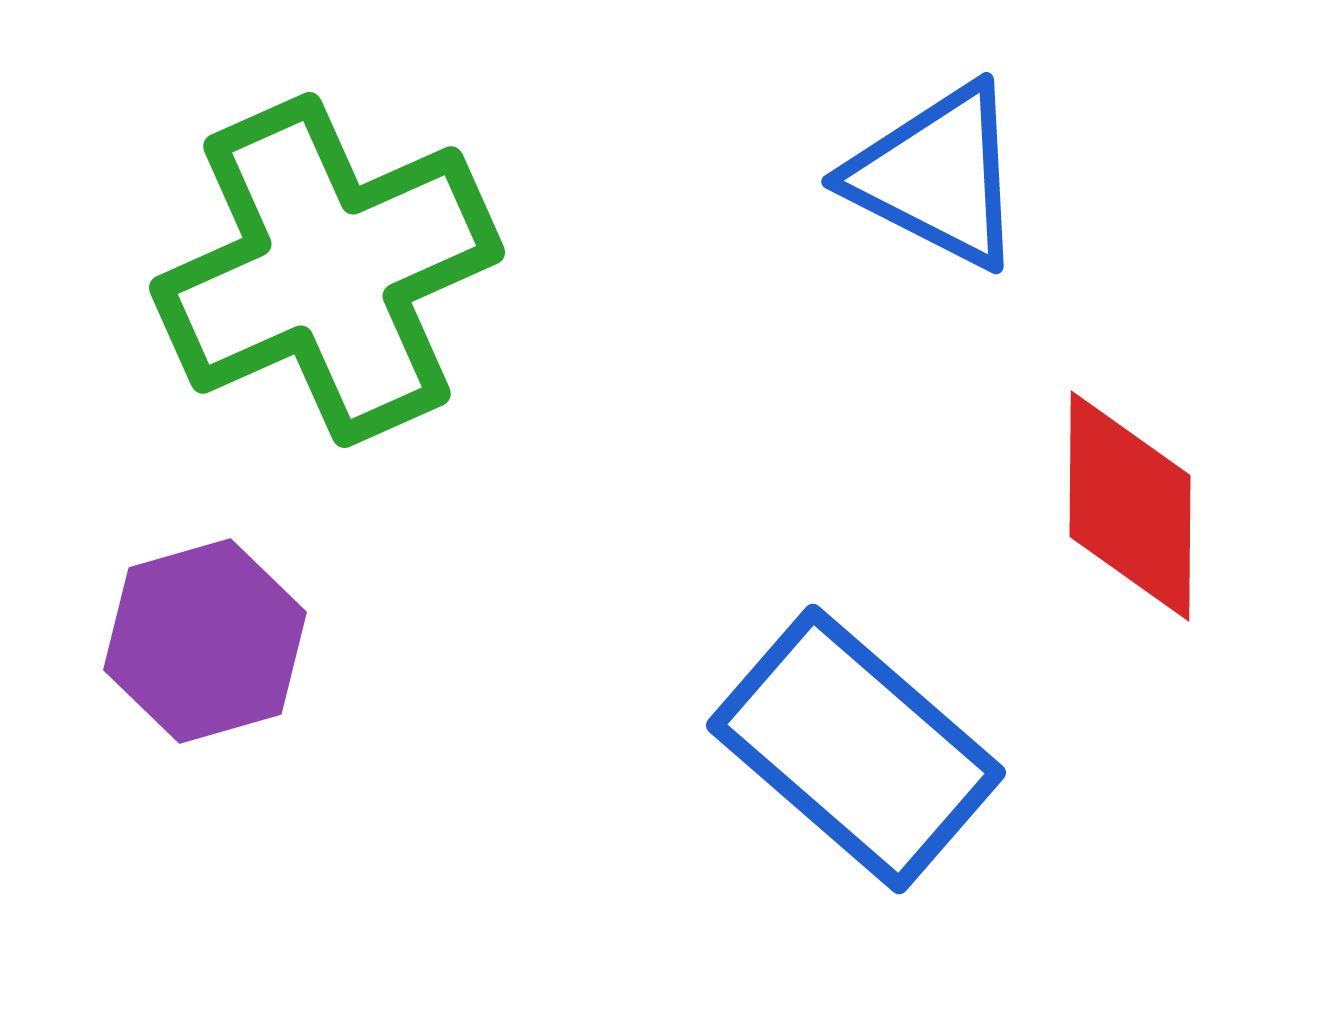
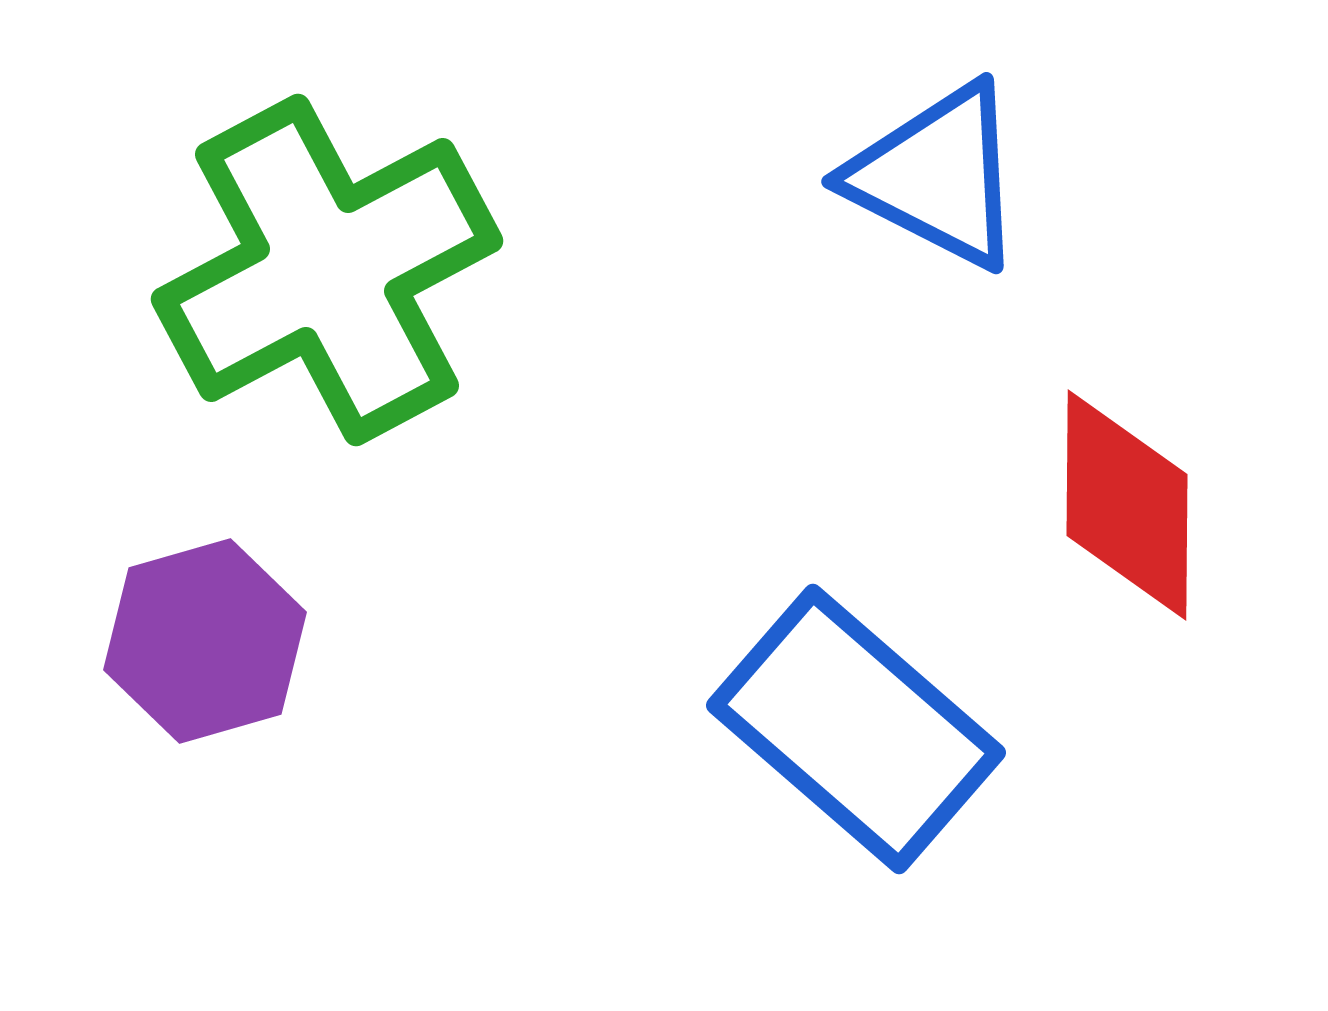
green cross: rotated 4 degrees counterclockwise
red diamond: moved 3 px left, 1 px up
blue rectangle: moved 20 px up
